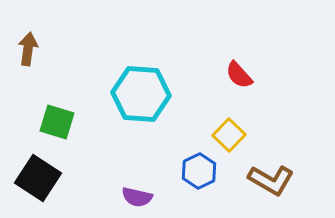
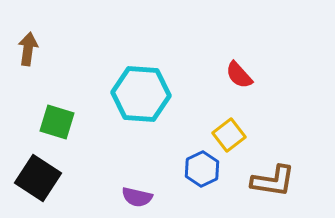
yellow square: rotated 8 degrees clockwise
blue hexagon: moved 3 px right, 2 px up
brown L-shape: moved 2 px right, 1 px down; rotated 21 degrees counterclockwise
